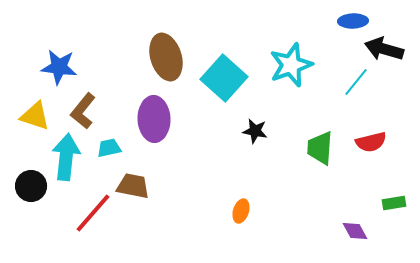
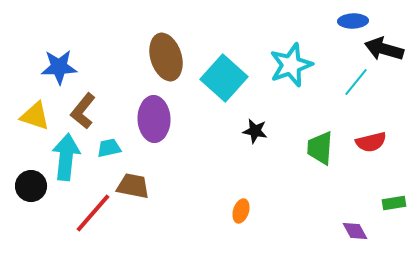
blue star: rotated 9 degrees counterclockwise
